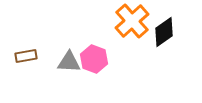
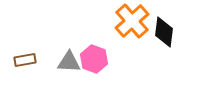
black diamond: rotated 48 degrees counterclockwise
brown rectangle: moved 1 px left, 4 px down
